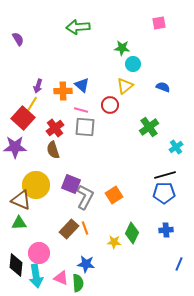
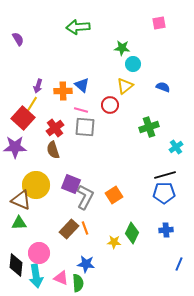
green cross: rotated 18 degrees clockwise
